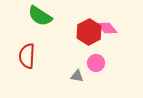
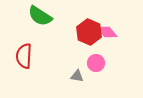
pink diamond: moved 4 px down
red hexagon: rotated 10 degrees counterclockwise
red semicircle: moved 3 px left
